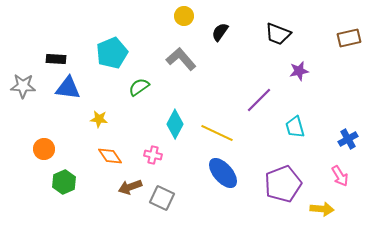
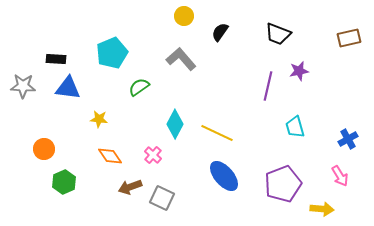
purple line: moved 9 px right, 14 px up; rotated 32 degrees counterclockwise
pink cross: rotated 30 degrees clockwise
blue ellipse: moved 1 px right, 3 px down
